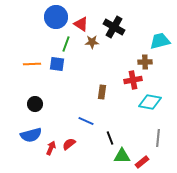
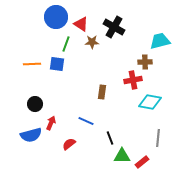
red arrow: moved 25 px up
